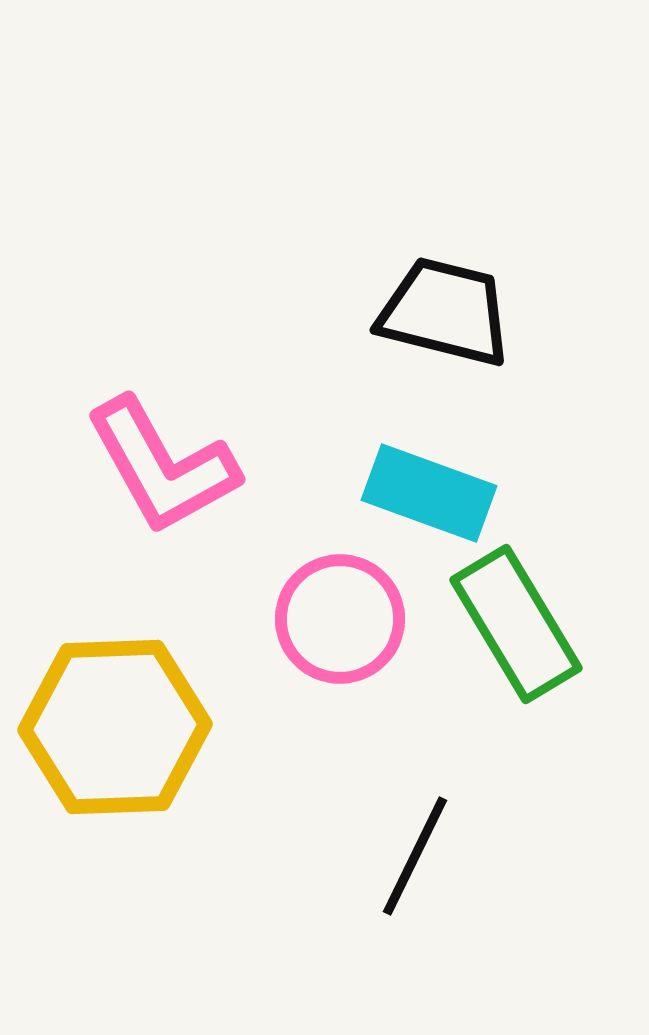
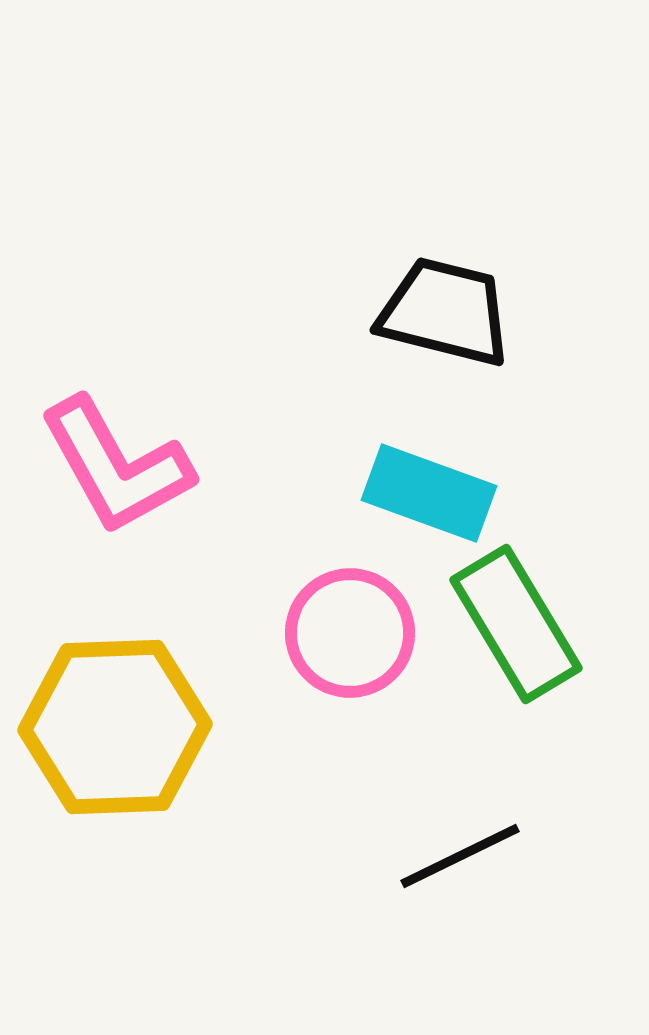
pink L-shape: moved 46 px left
pink circle: moved 10 px right, 14 px down
black line: moved 45 px right; rotated 38 degrees clockwise
